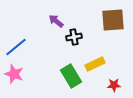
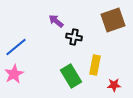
brown square: rotated 15 degrees counterclockwise
black cross: rotated 21 degrees clockwise
yellow rectangle: moved 1 px down; rotated 54 degrees counterclockwise
pink star: rotated 24 degrees clockwise
